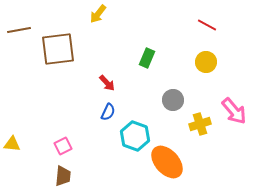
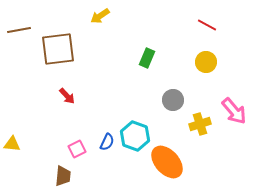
yellow arrow: moved 2 px right, 2 px down; rotated 18 degrees clockwise
red arrow: moved 40 px left, 13 px down
blue semicircle: moved 1 px left, 30 px down
pink square: moved 14 px right, 3 px down
